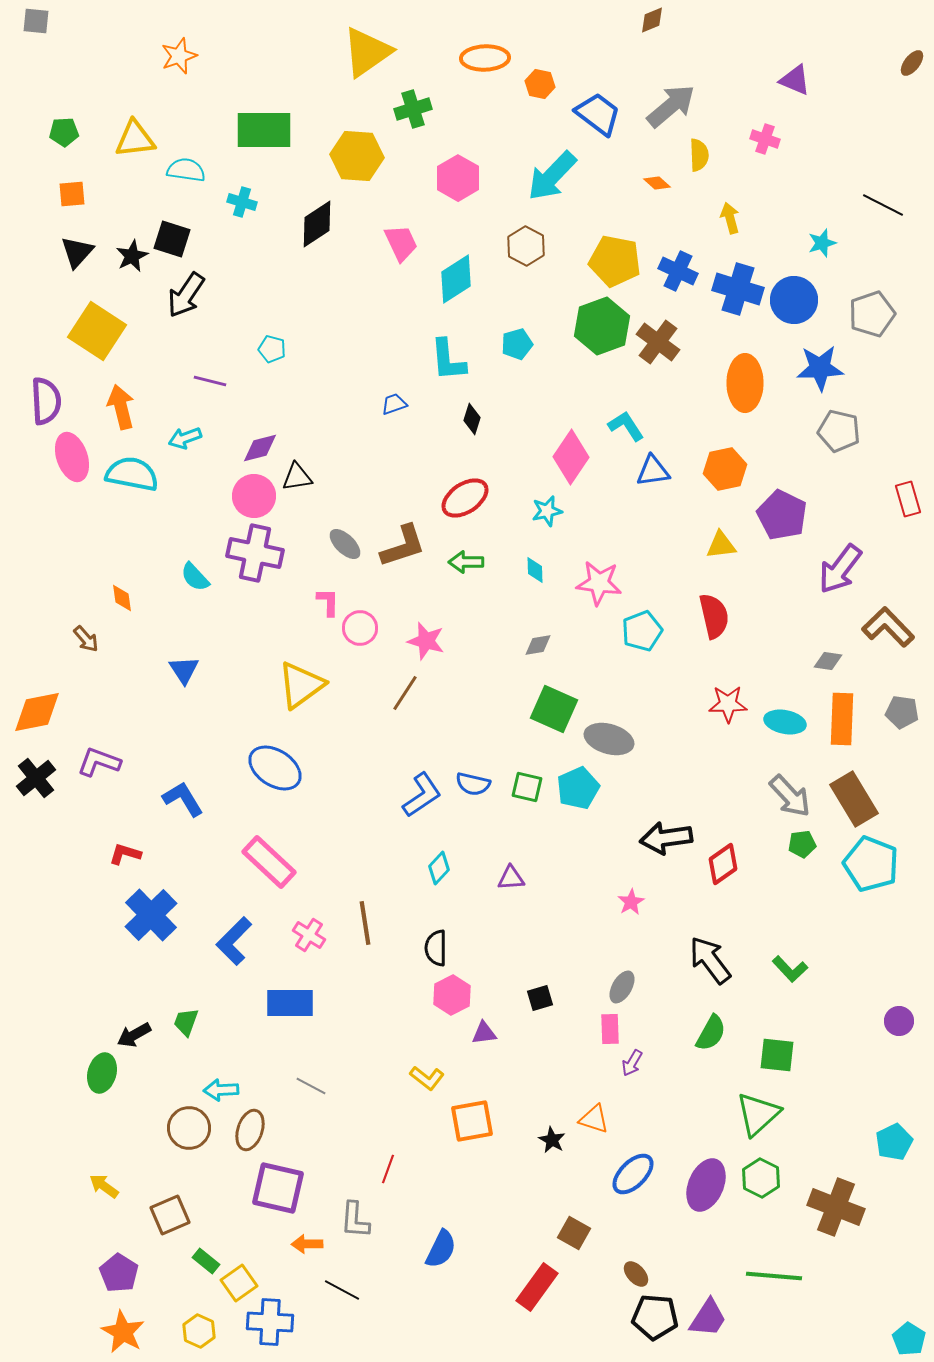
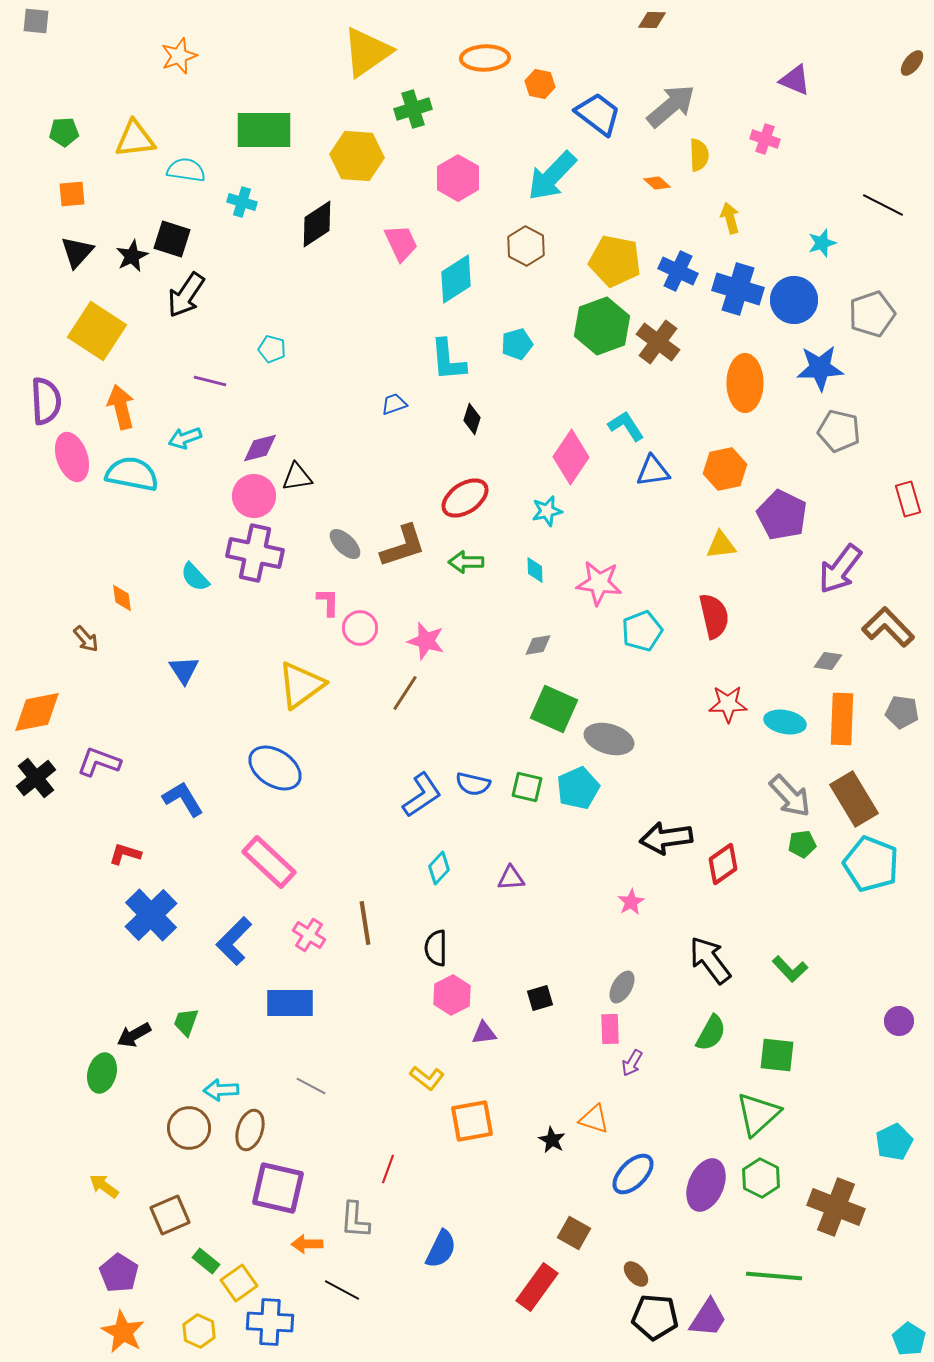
brown diamond at (652, 20): rotated 24 degrees clockwise
